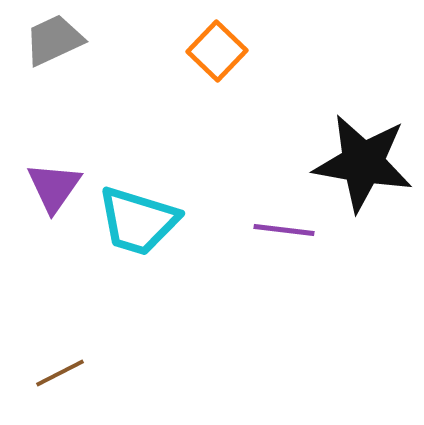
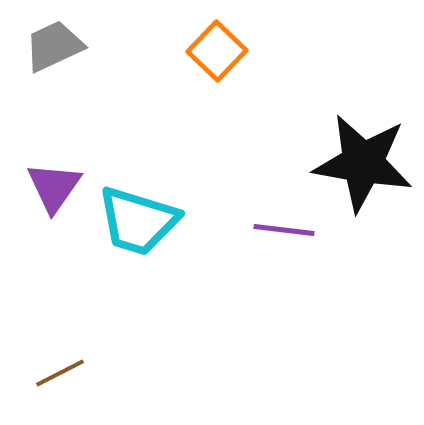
gray trapezoid: moved 6 px down
